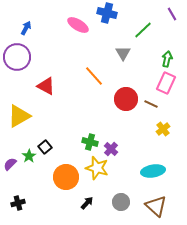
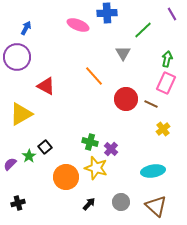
blue cross: rotated 18 degrees counterclockwise
pink ellipse: rotated 10 degrees counterclockwise
yellow triangle: moved 2 px right, 2 px up
yellow star: moved 1 px left
black arrow: moved 2 px right, 1 px down
